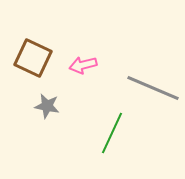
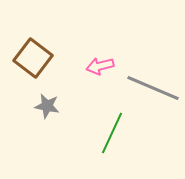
brown square: rotated 12 degrees clockwise
pink arrow: moved 17 px right, 1 px down
